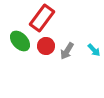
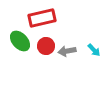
red rectangle: rotated 40 degrees clockwise
gray arrow: rotated 48 degrees clockwise
